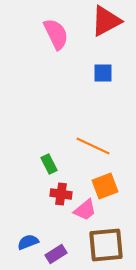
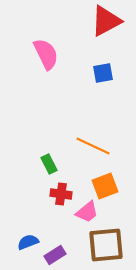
pink semicircle: moved 10 px left, 20 px down
blue square: rotated 10 degrees counterclockwise
pink trapezoid: moved 2 px right, 2 px down
purple rectangle: moved 1 px left, 1 px down
